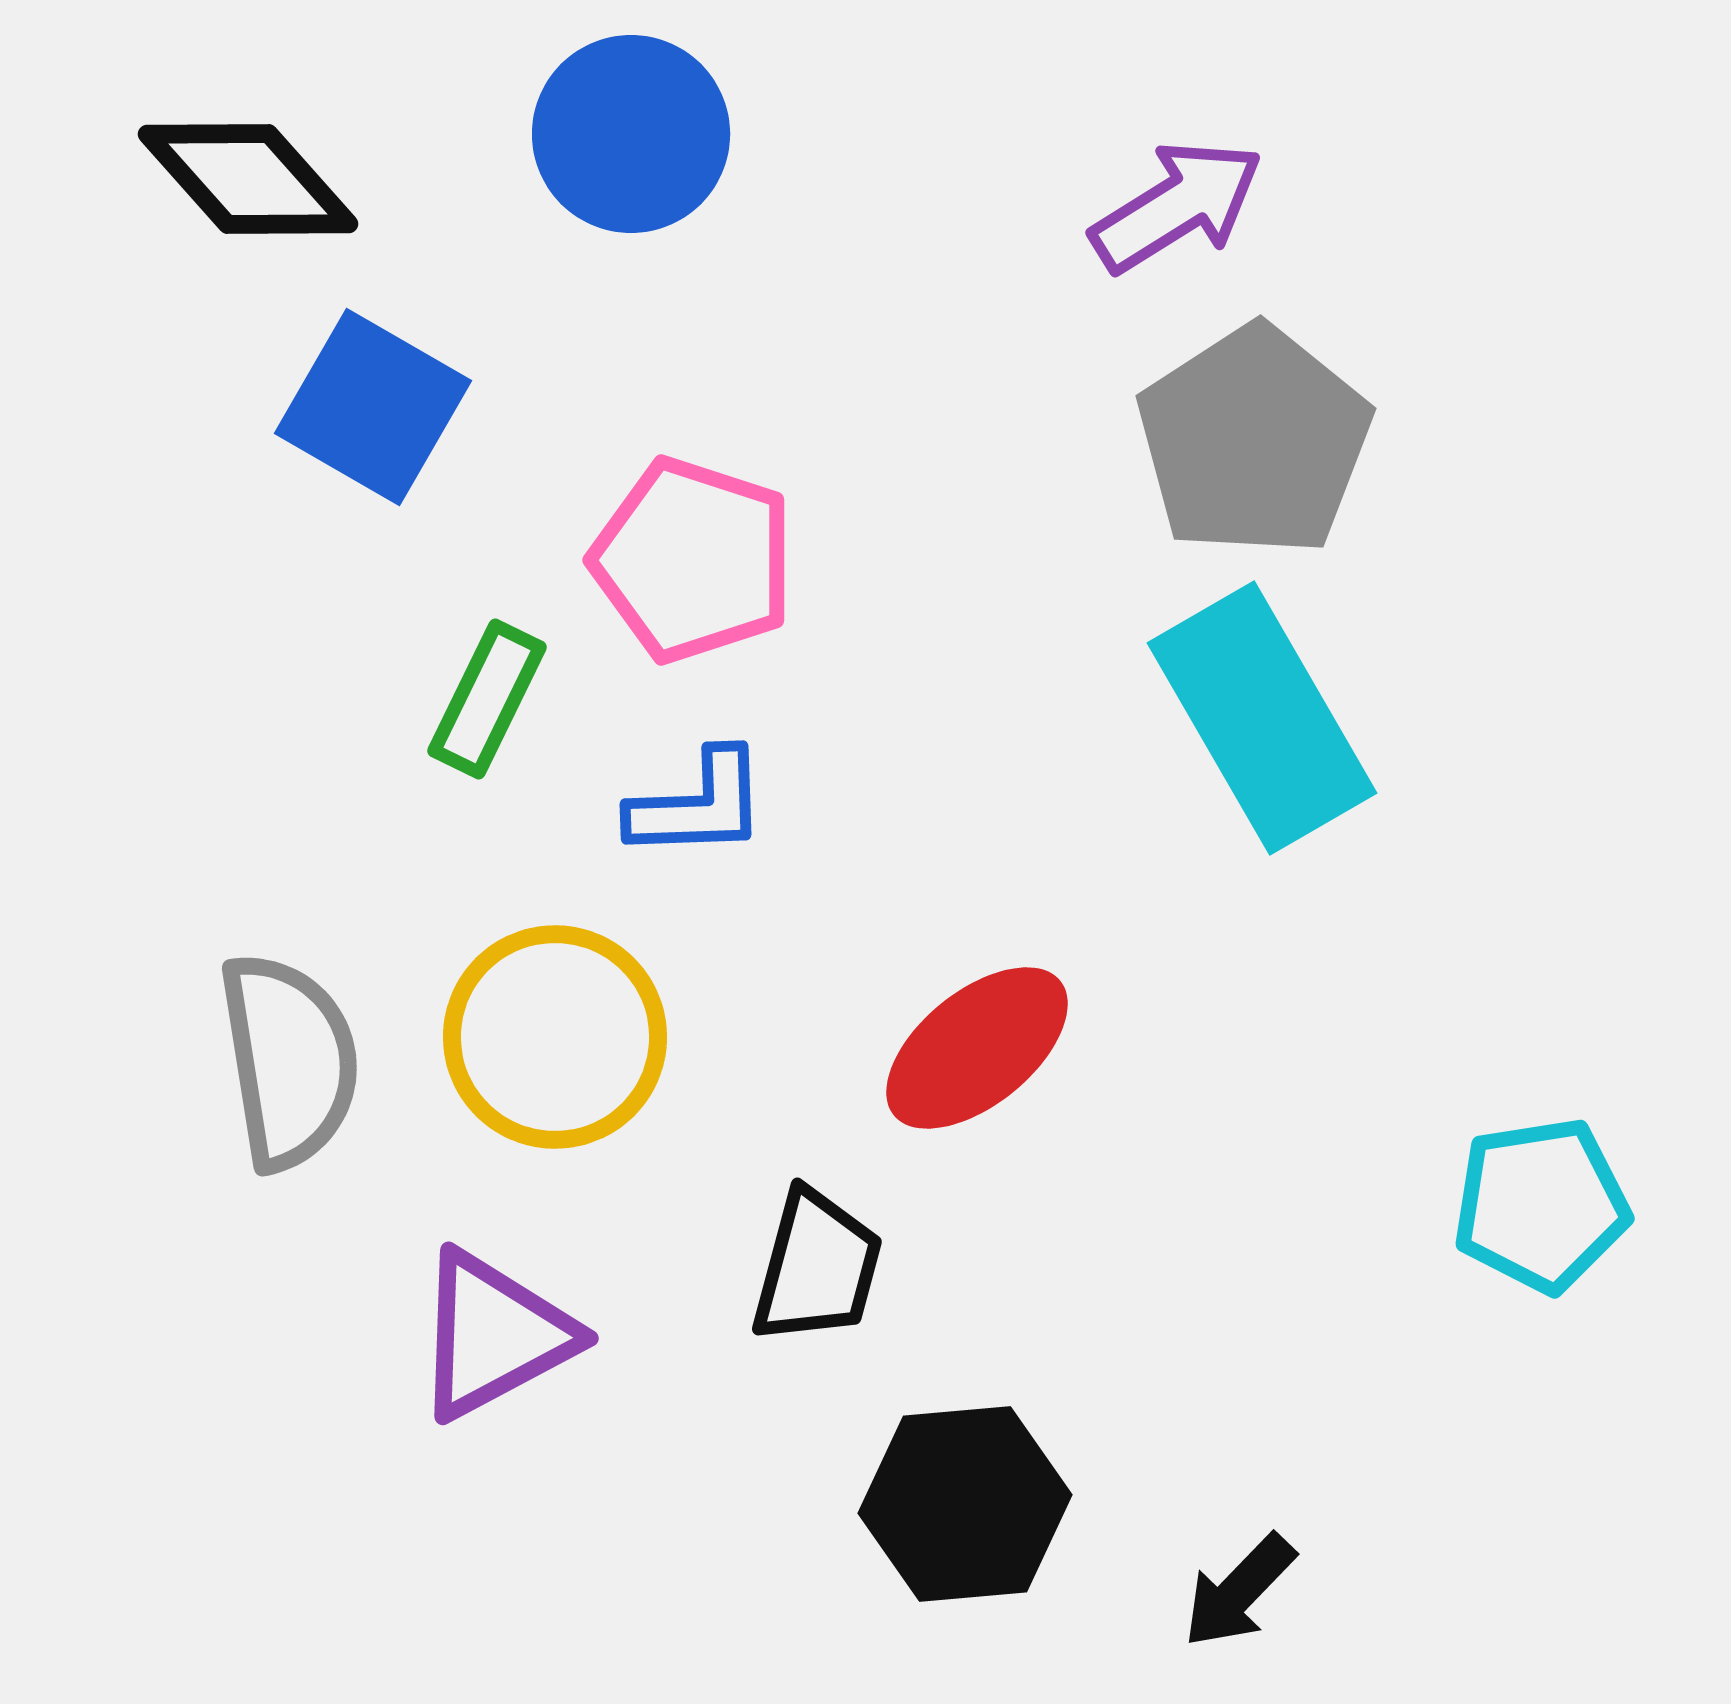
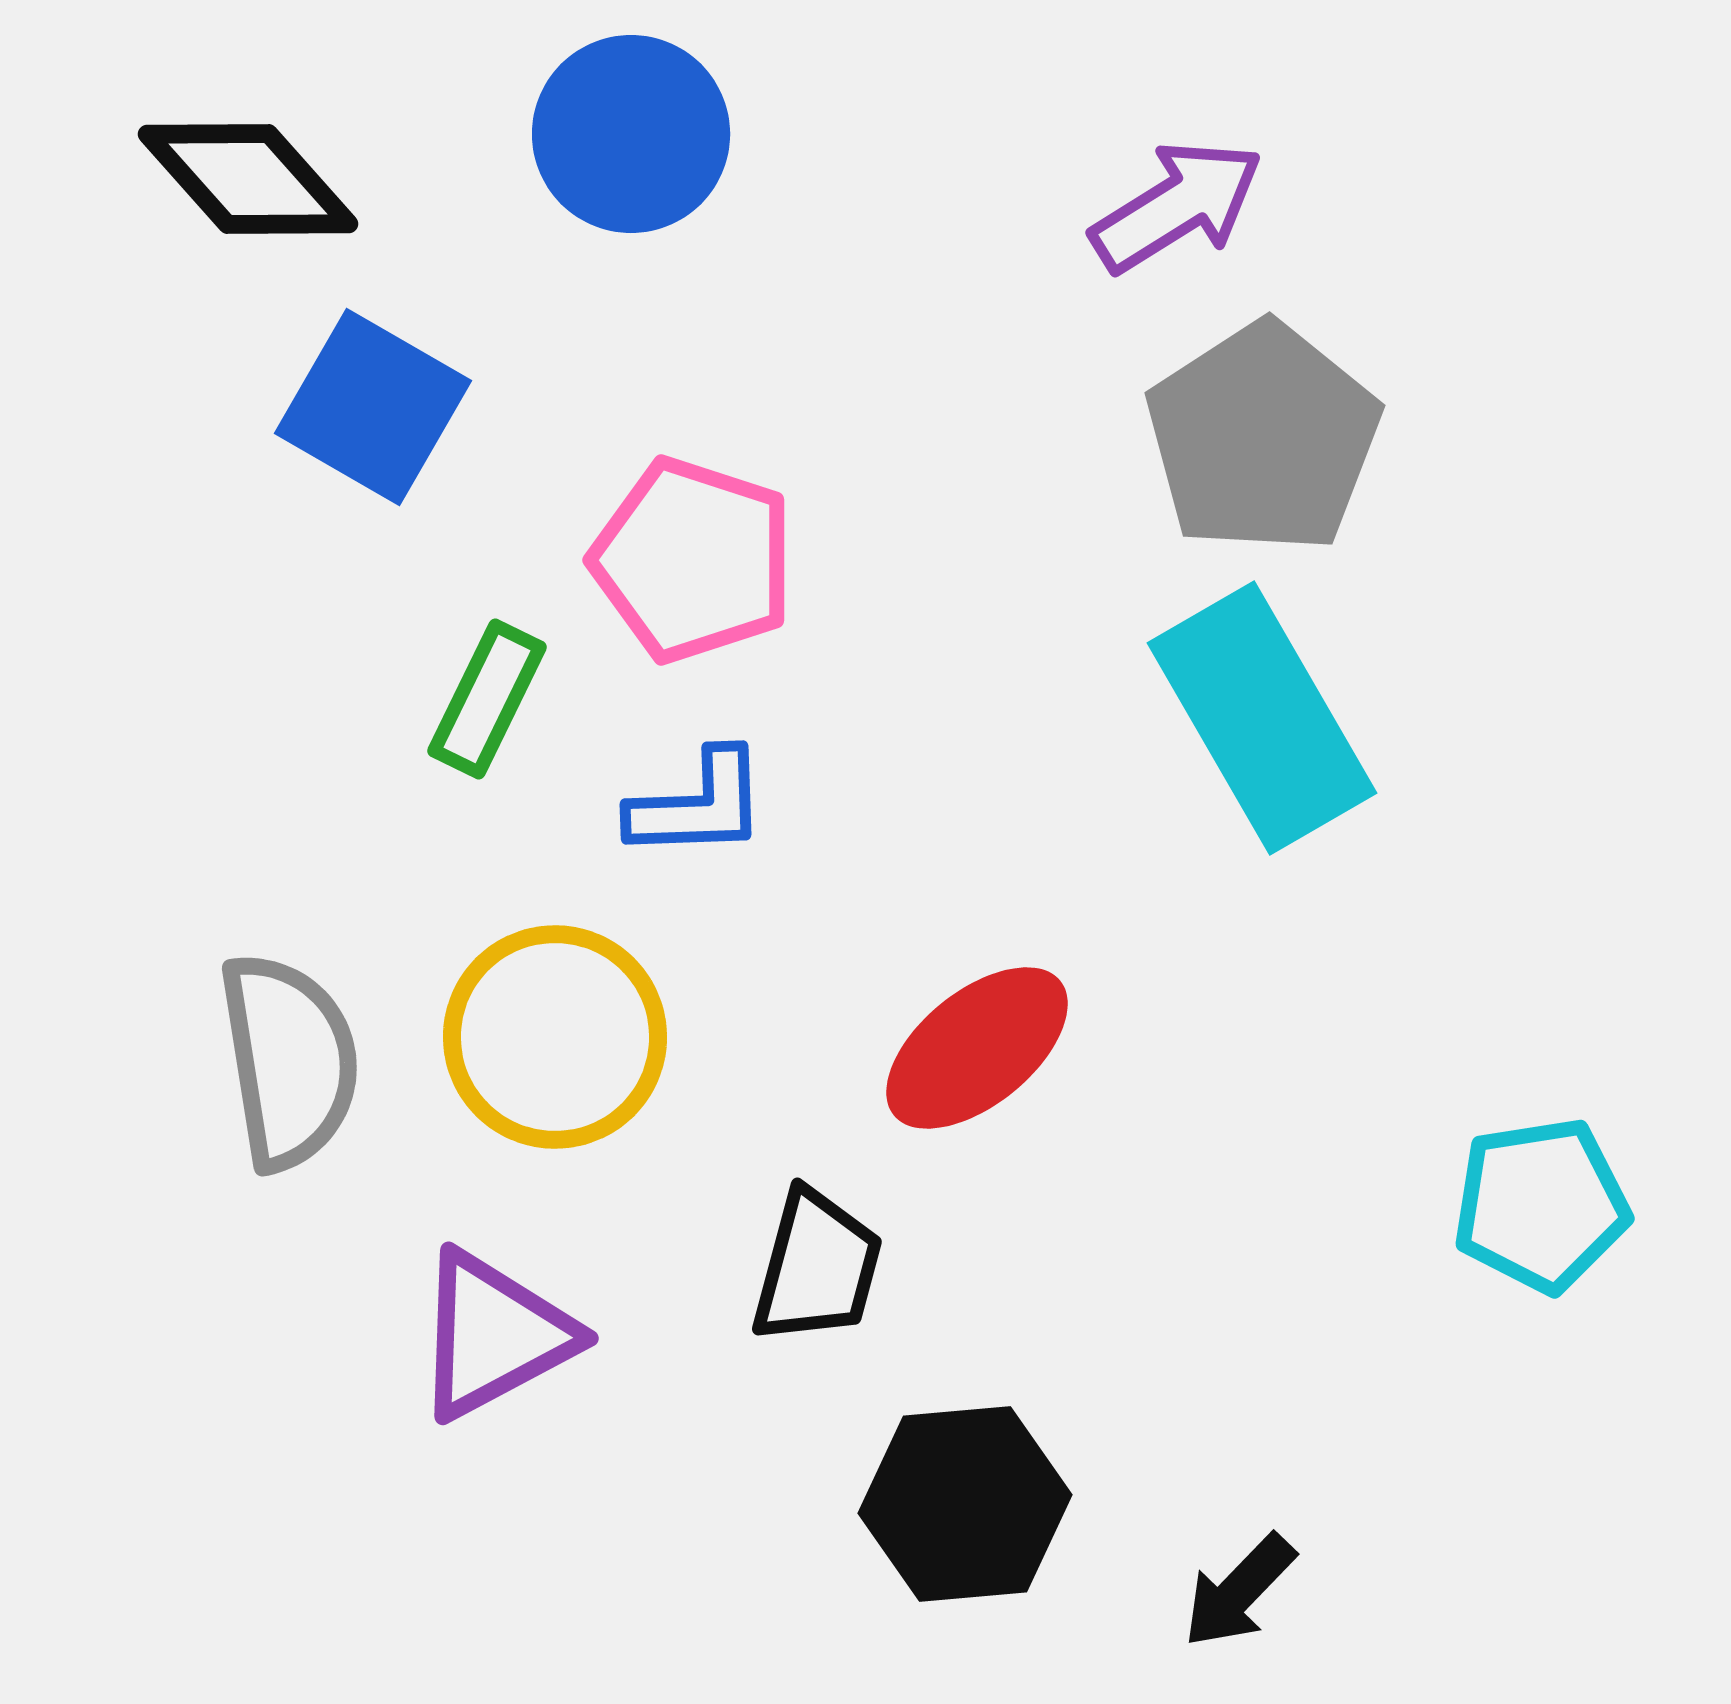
gray pentagon: moved 9 px right, 3 px up
